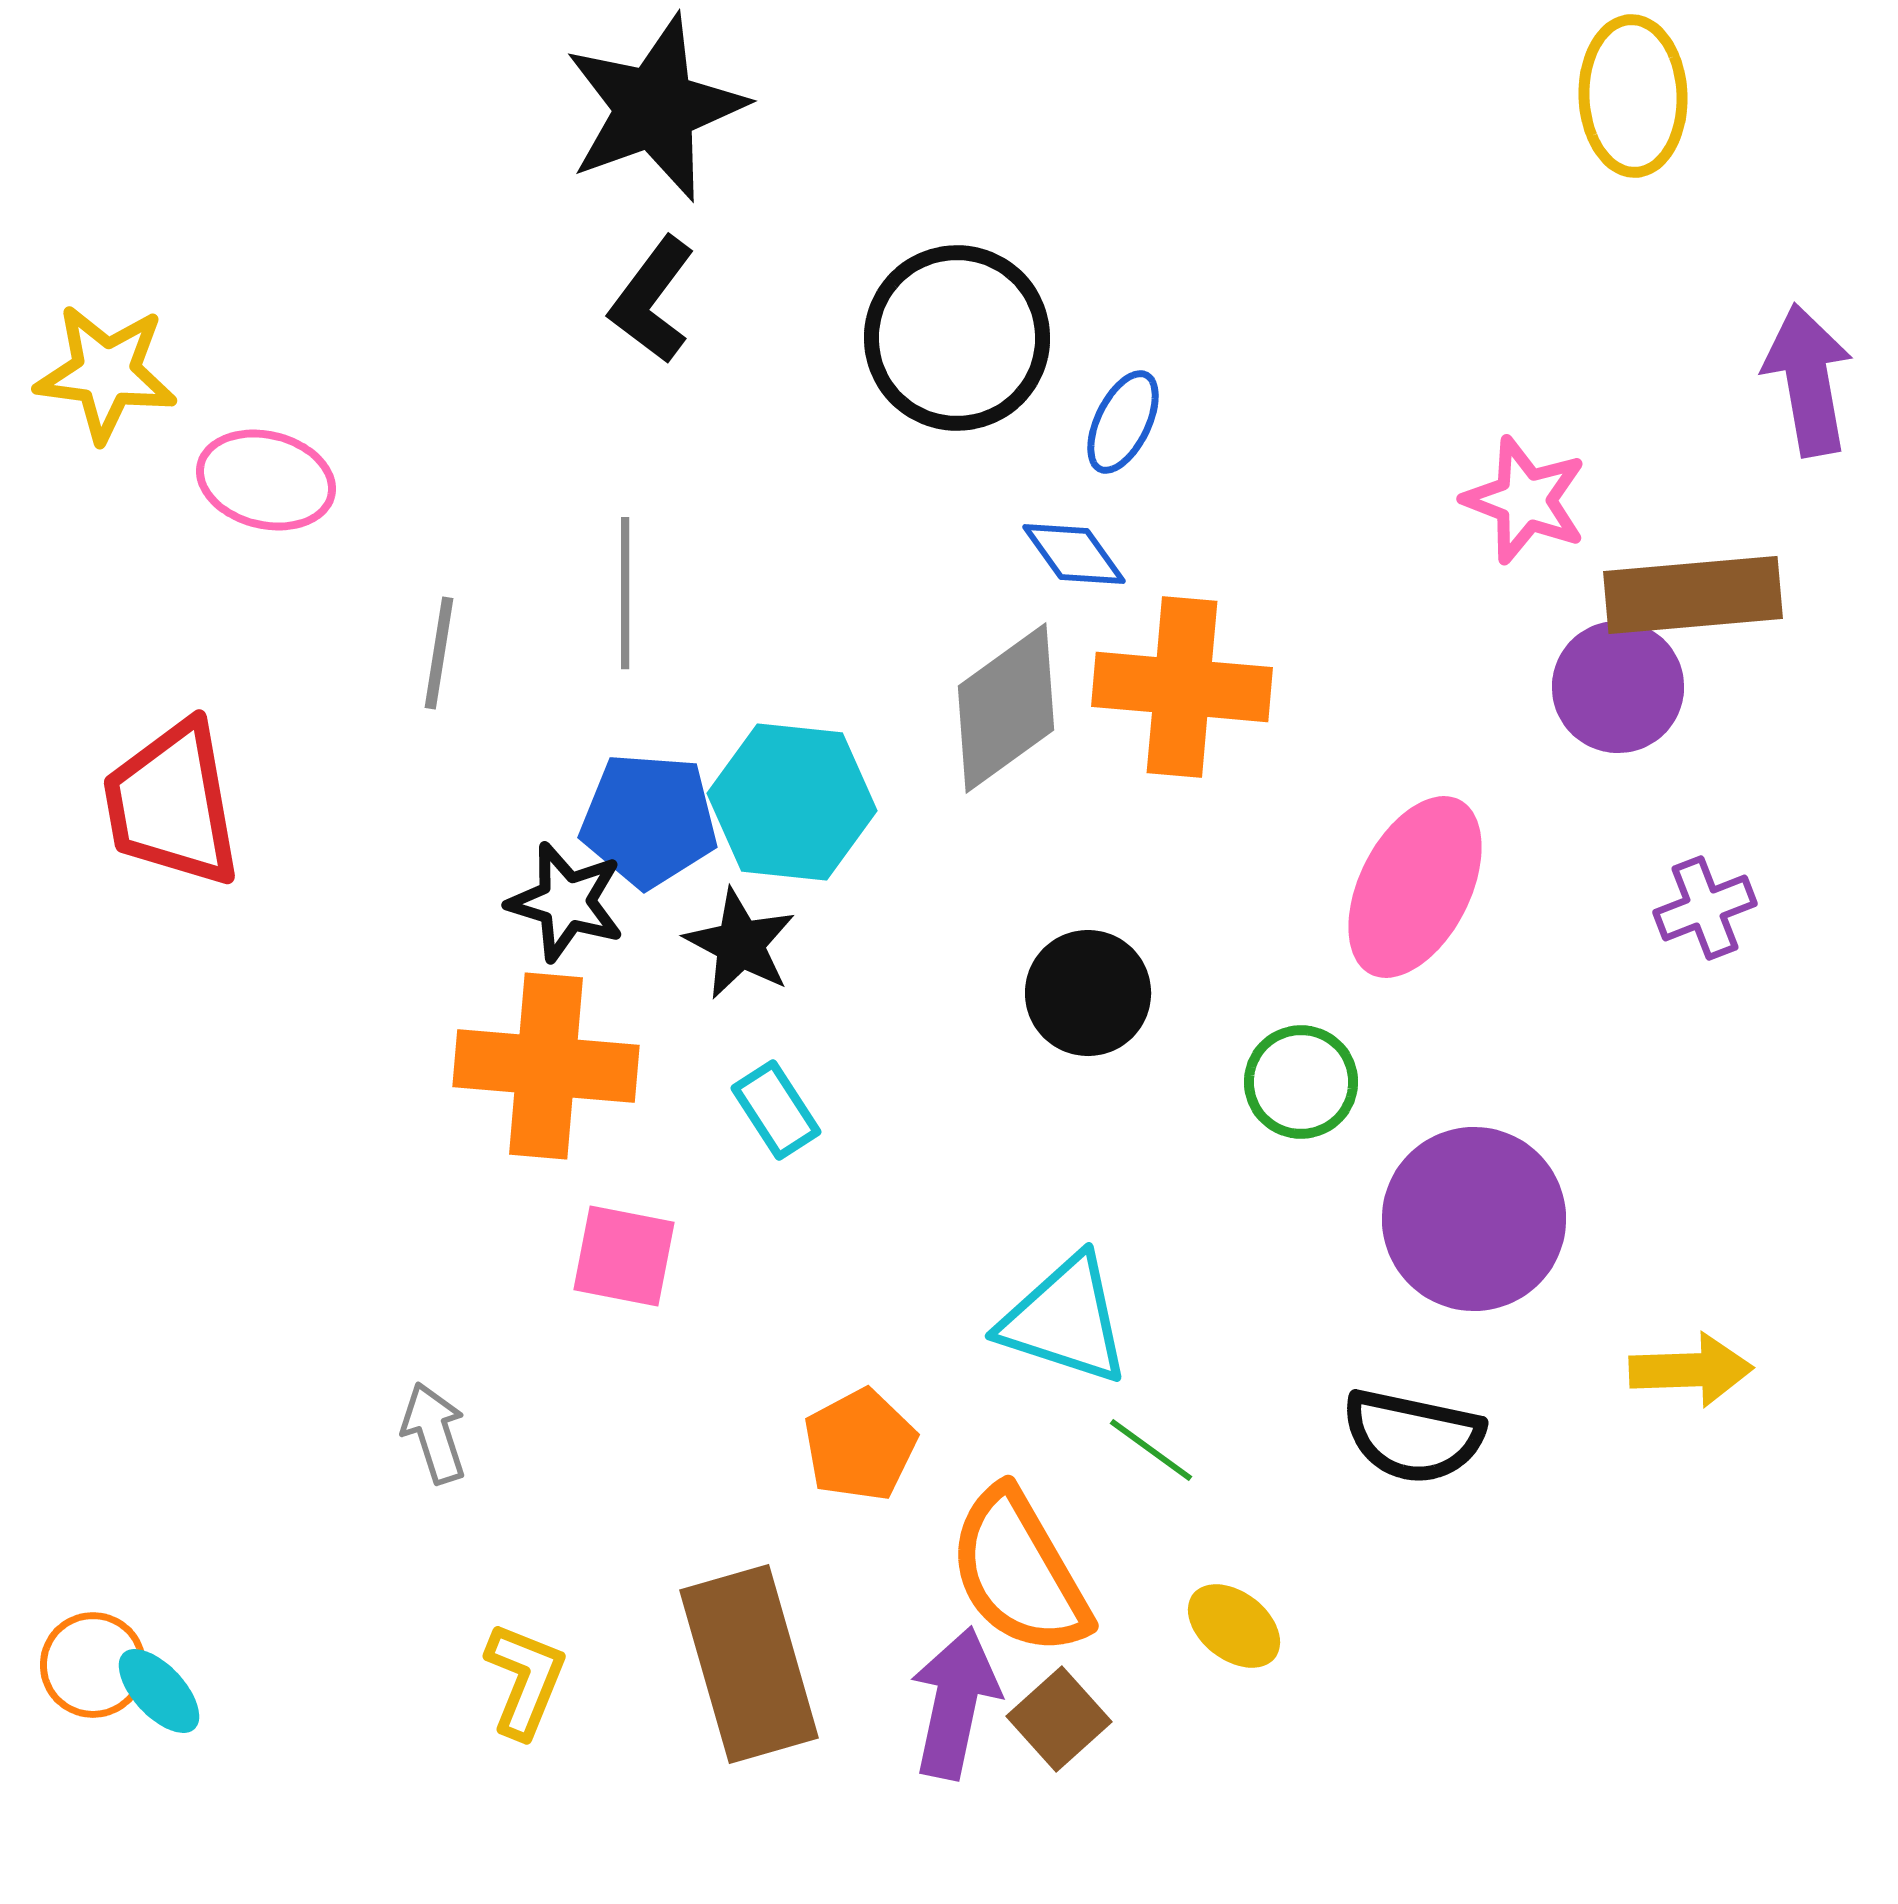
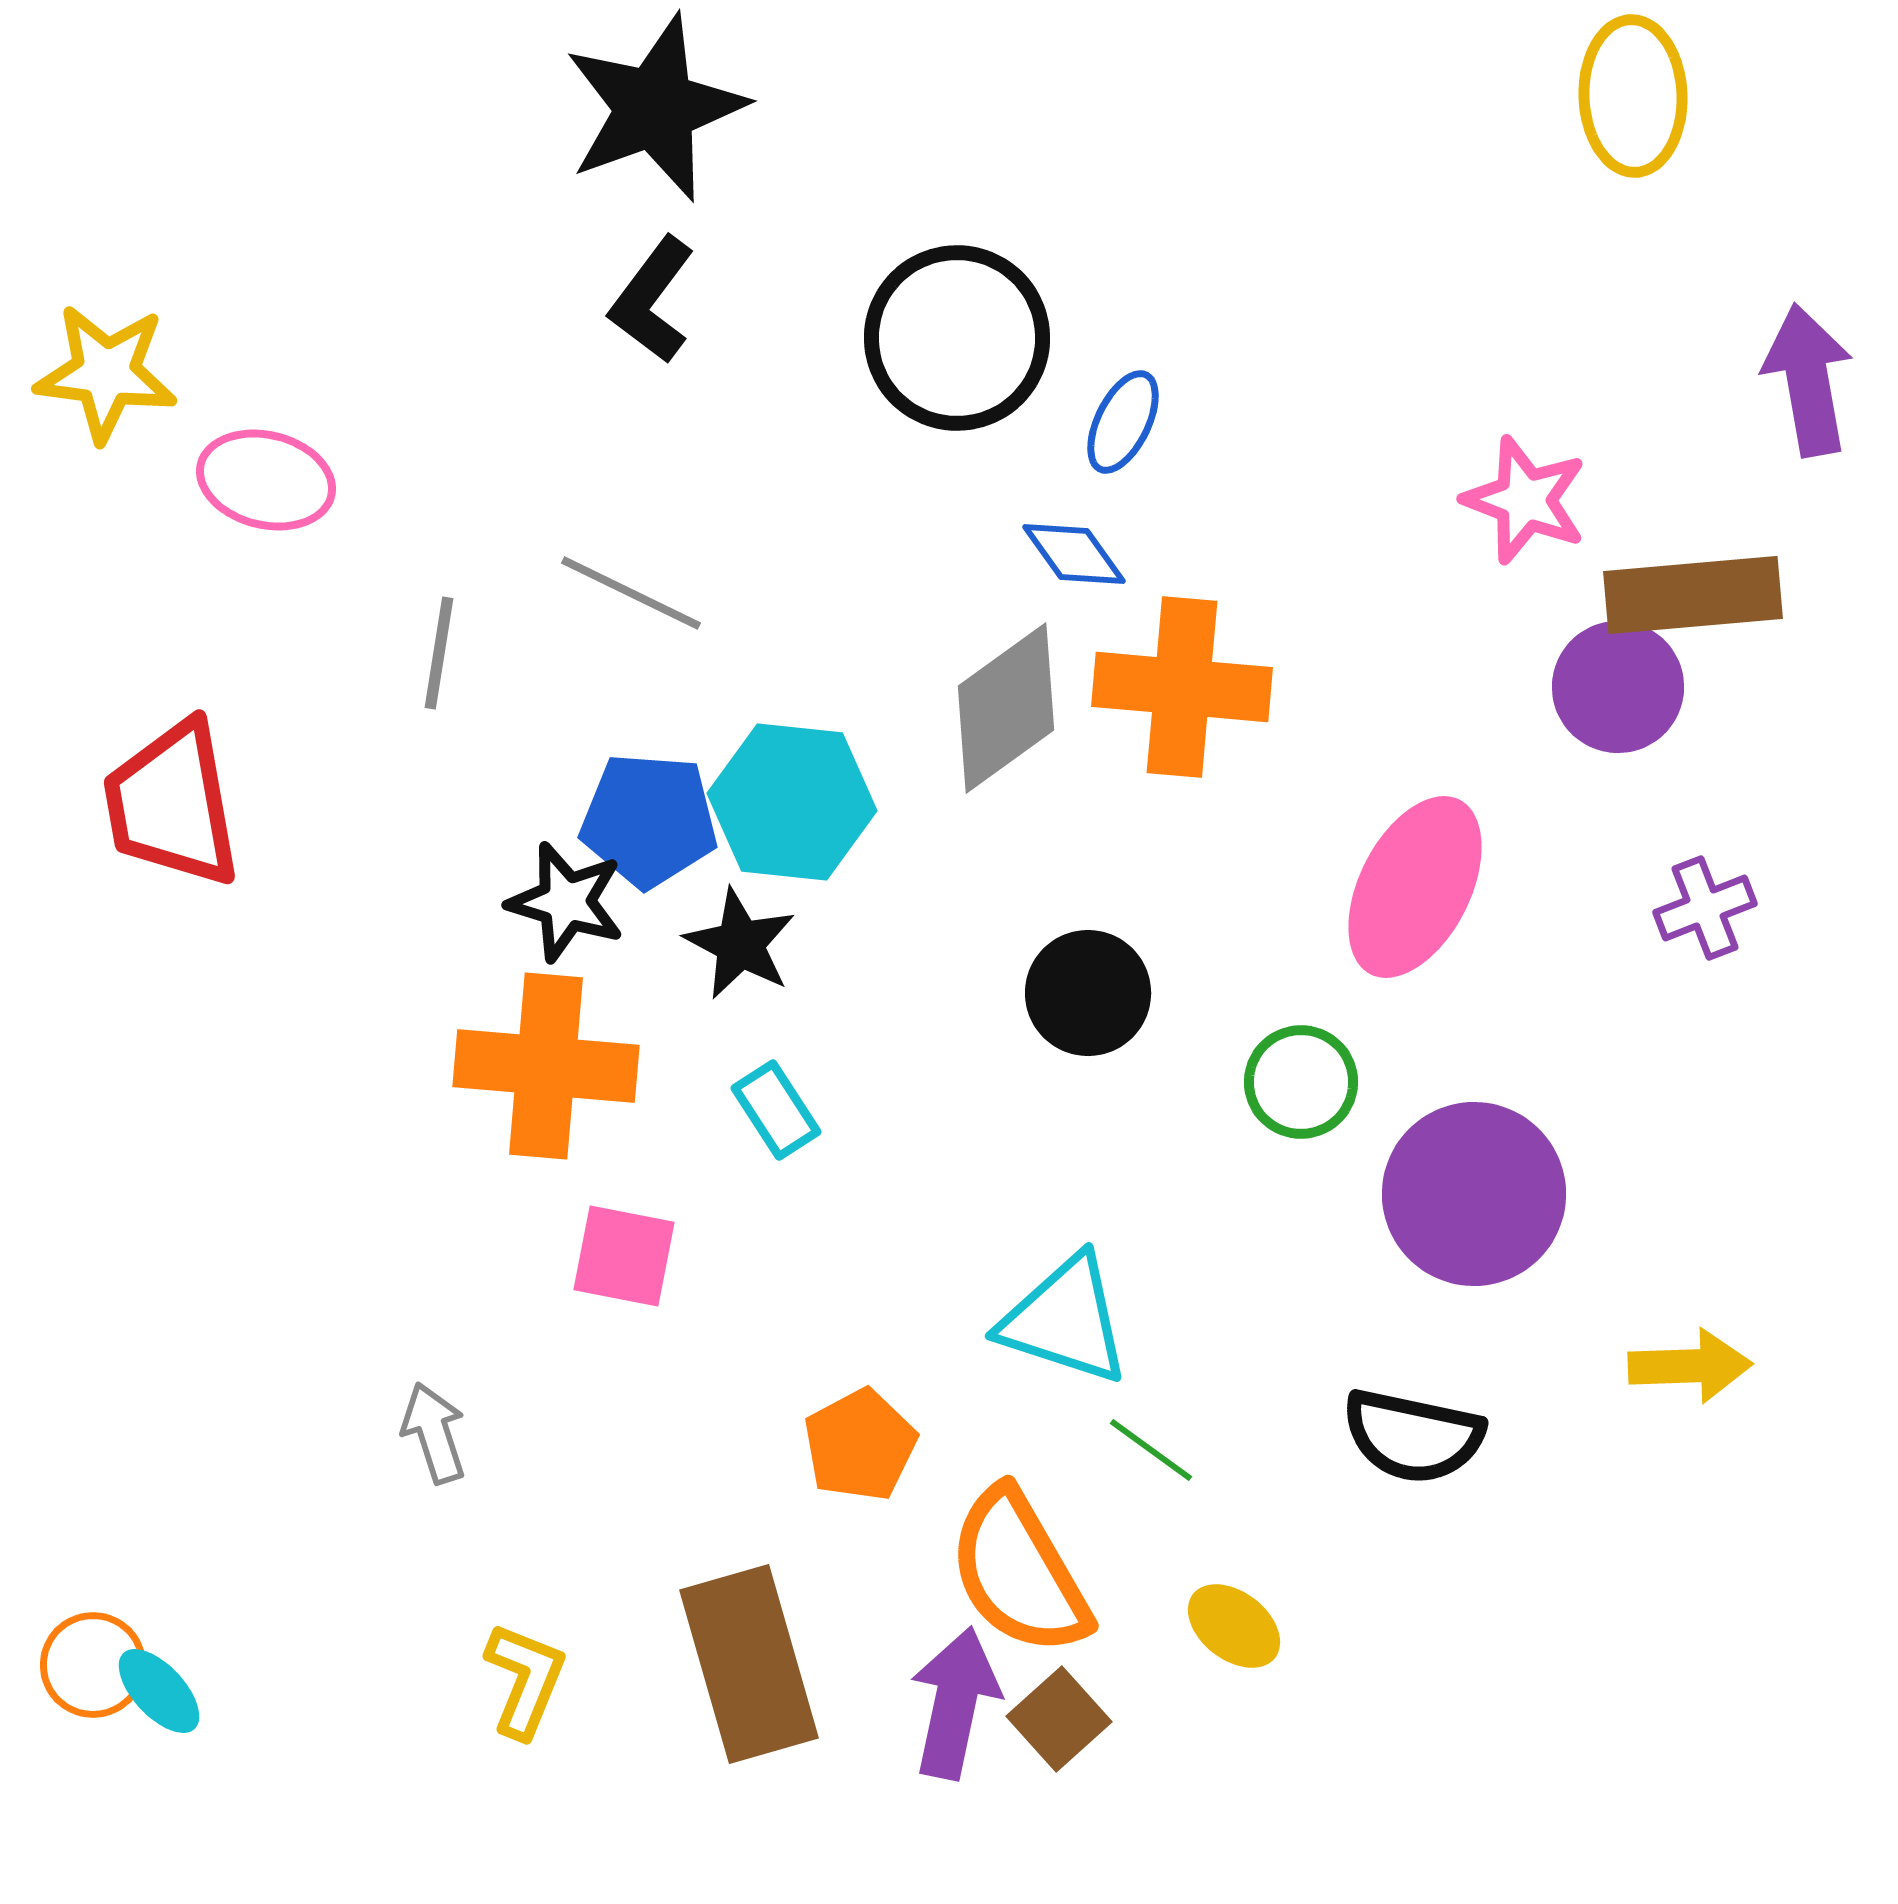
gray line at (625, 593): moved 6 px right; rotated 64 degrees counterclockwise
purple circle at (1474, 1219): moved 25 px up
yellow arrow at (1691, 1370): moved 1 px left, 4 px up
